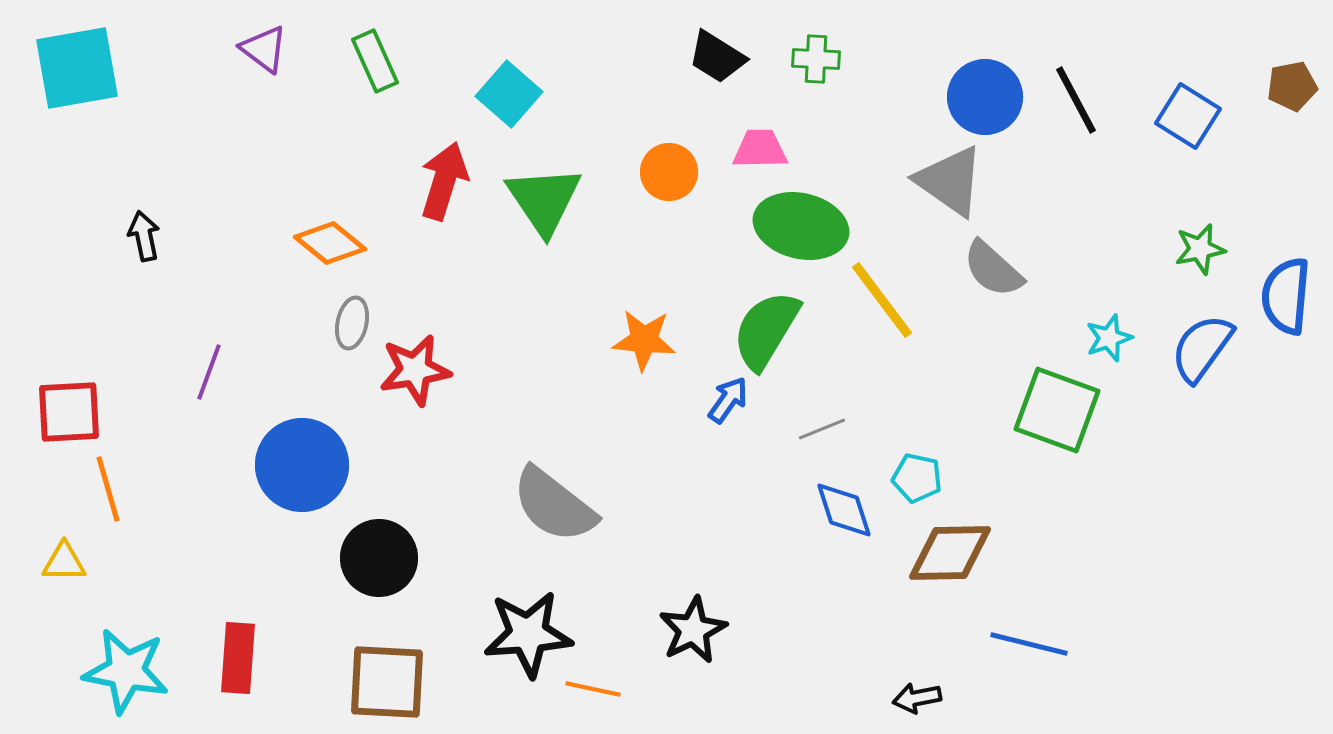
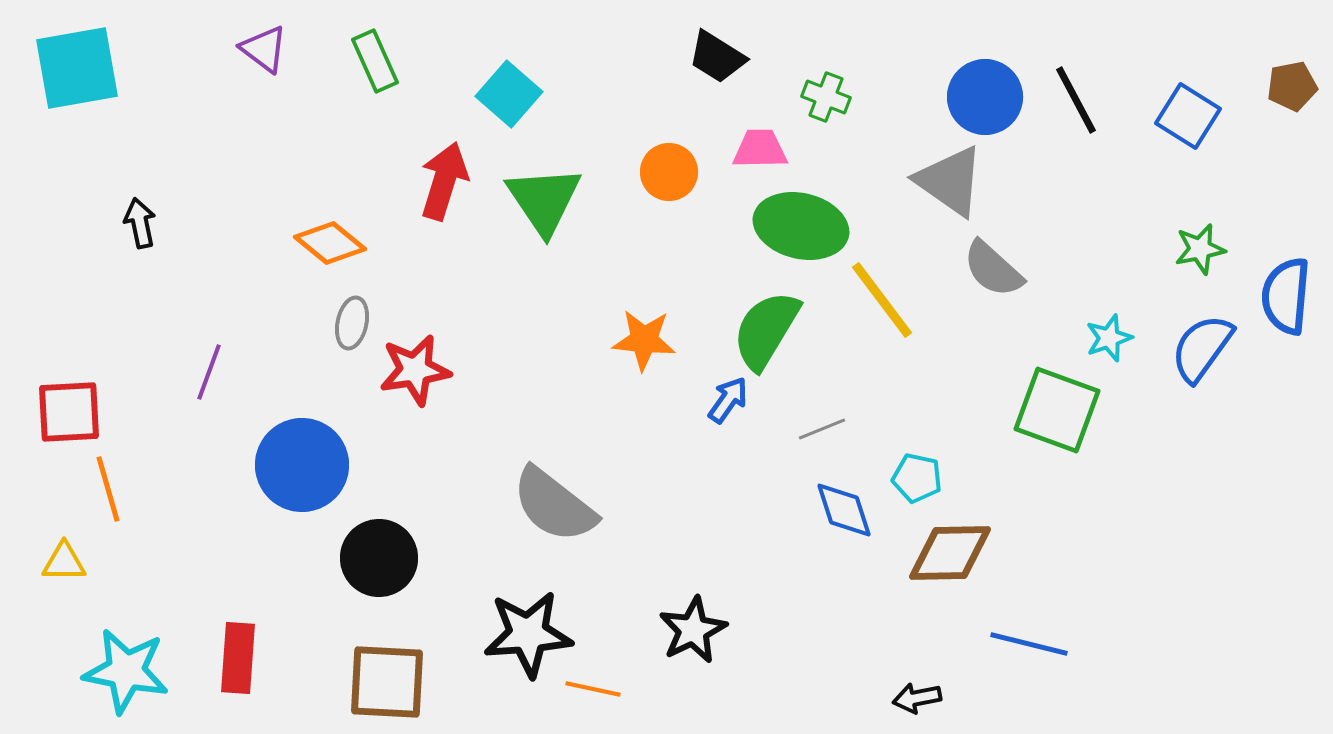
green cross at (816, 59): moved 10 px right, 38 px down; rotated 18 degrees clockwise
black arrow at (144, 236): moved 4 px left, 13 px up
